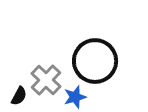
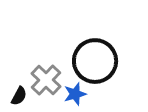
blue star: moved 3 px up
